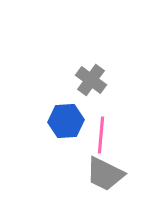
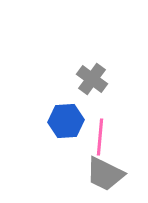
gray cross: moved 1 px right, 1 px up
pink line: moved 1 px left, 2 px down
